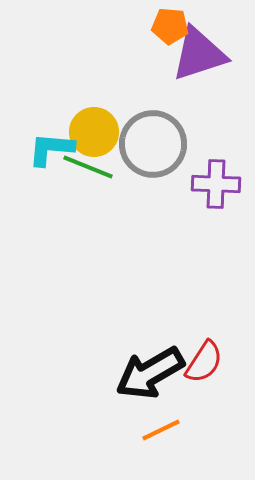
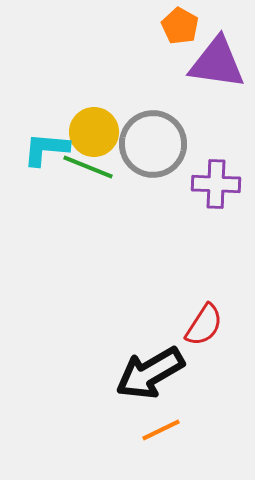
orange pentagon: moved 10 px right; rotated 24 degrees clockwise
purple triangle: moved 18 px right, 9 px down; rotated 26 degrees clockwise
cyan L-shape: moved 5 px left
red semicircle: moved 37 px up
